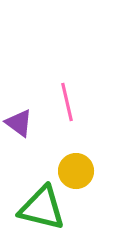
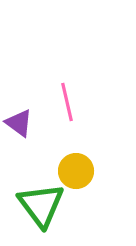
green triangle: moved 1 px left, 3 px up; rotated 39 degrees clockwise
